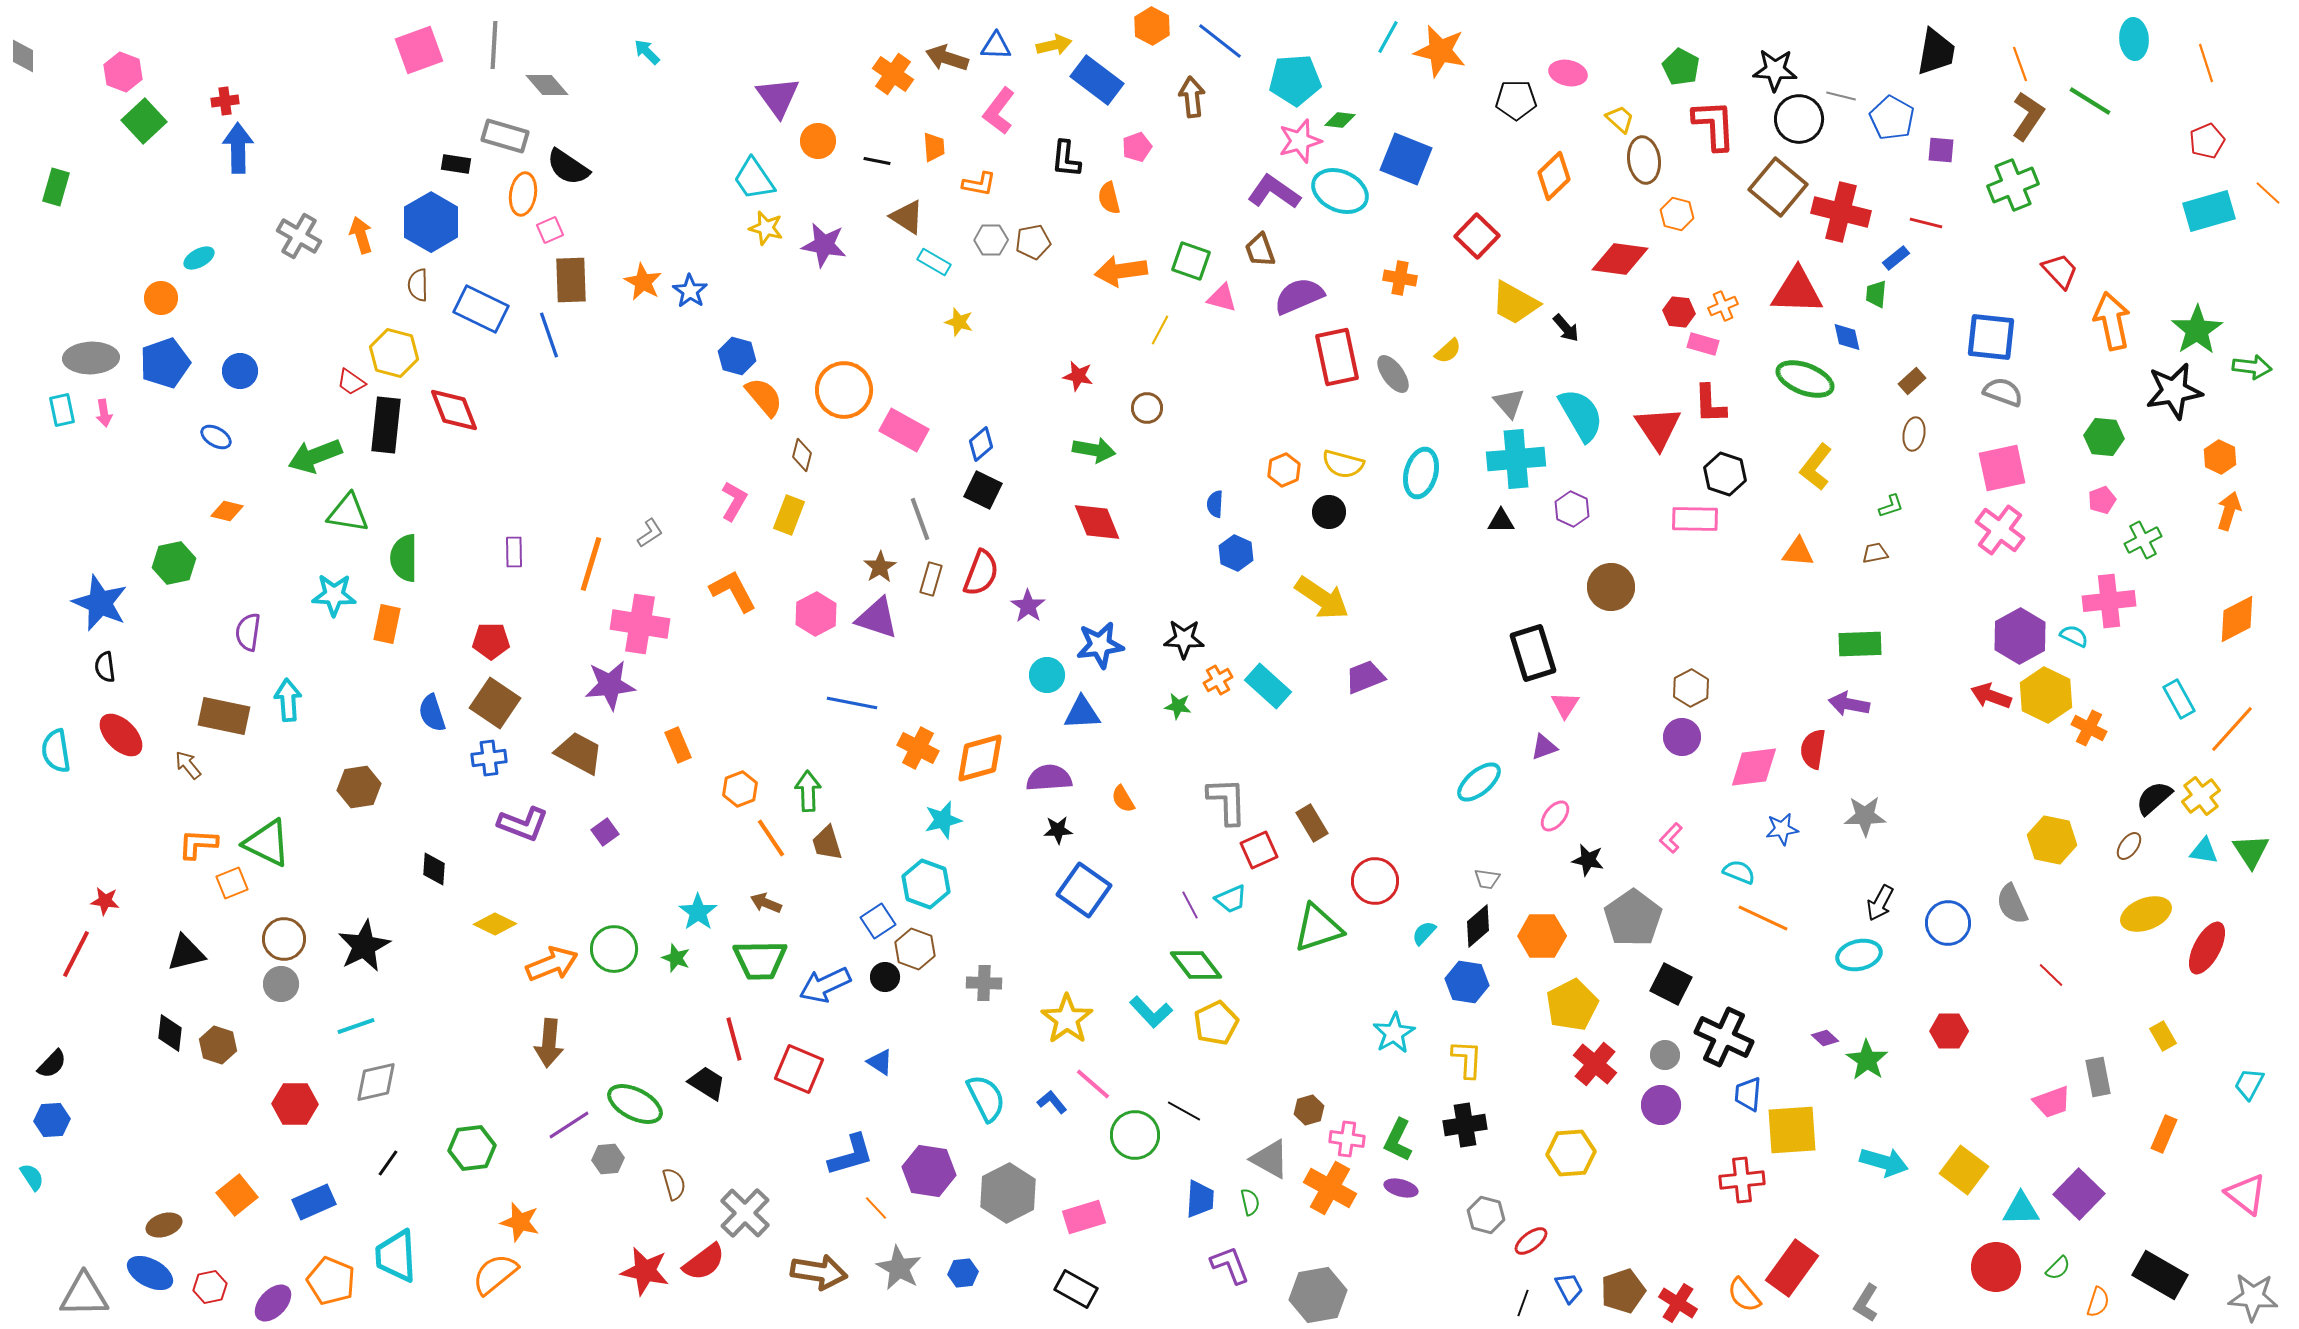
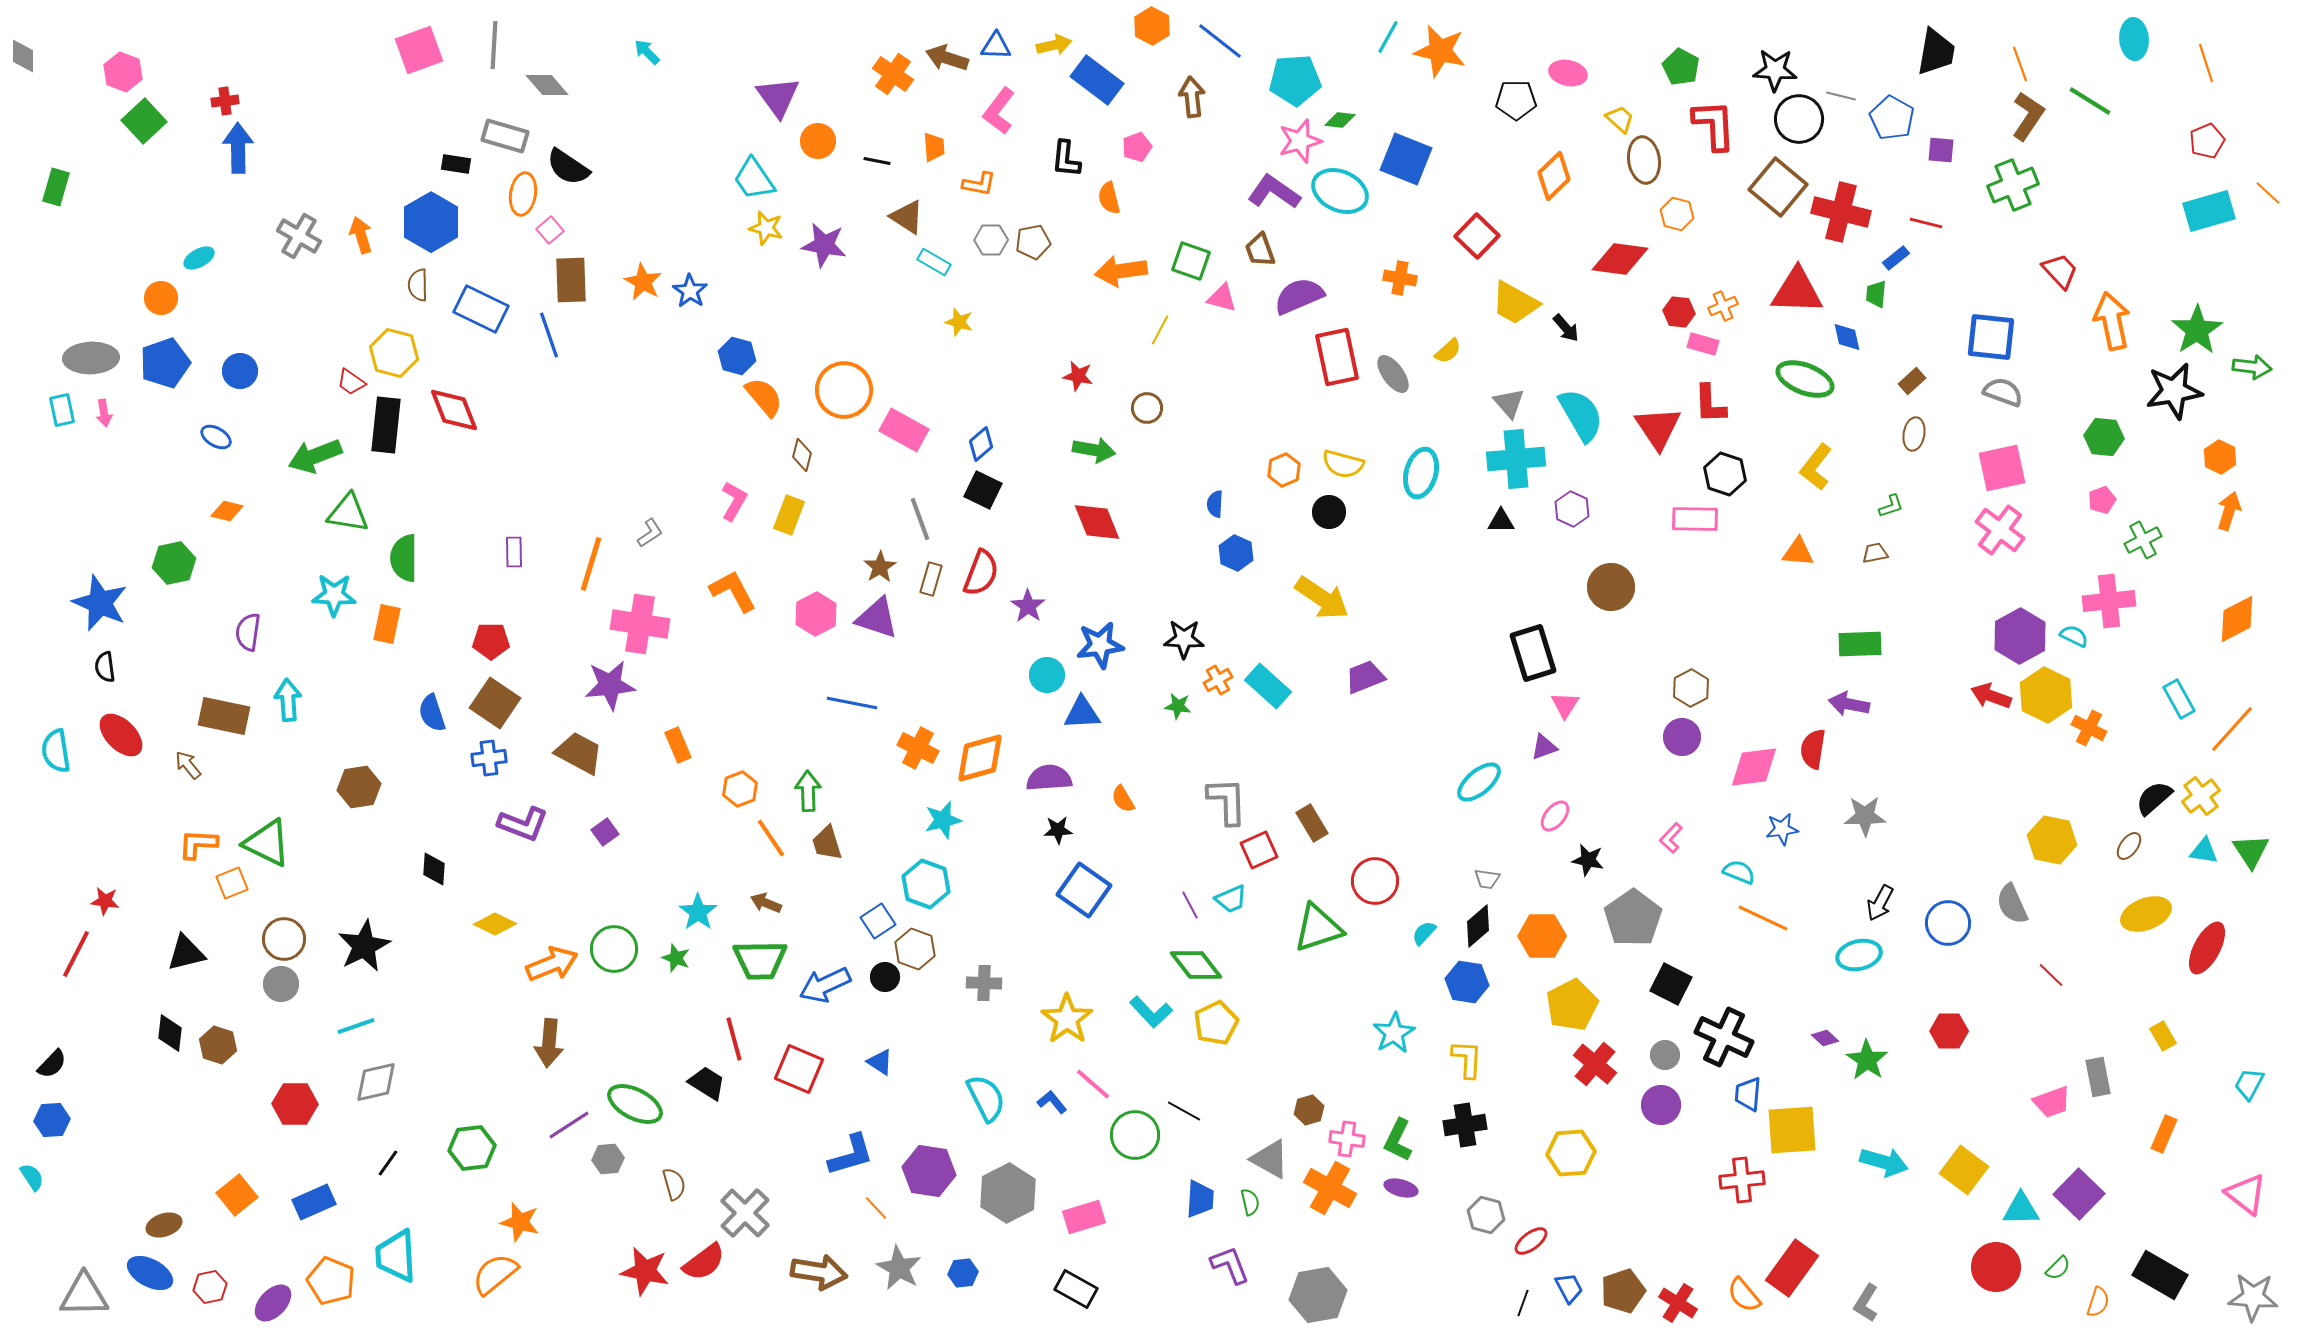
pink square at (550, 230): rotated 16 degrees counterclockwise
